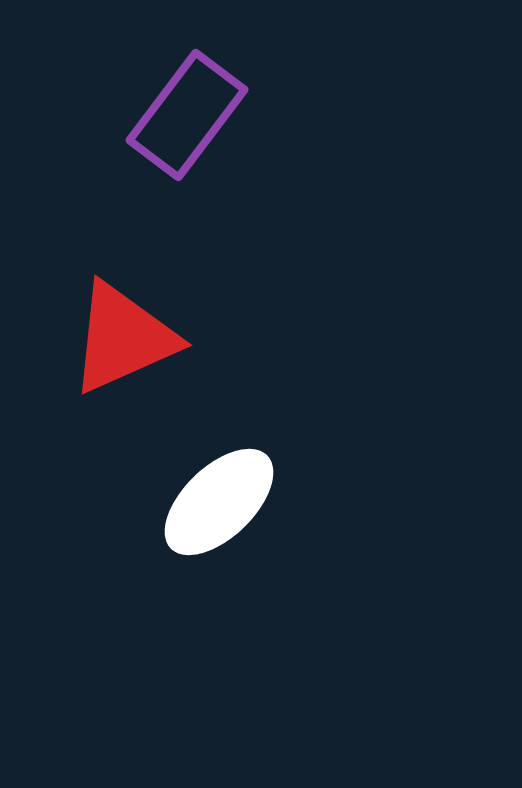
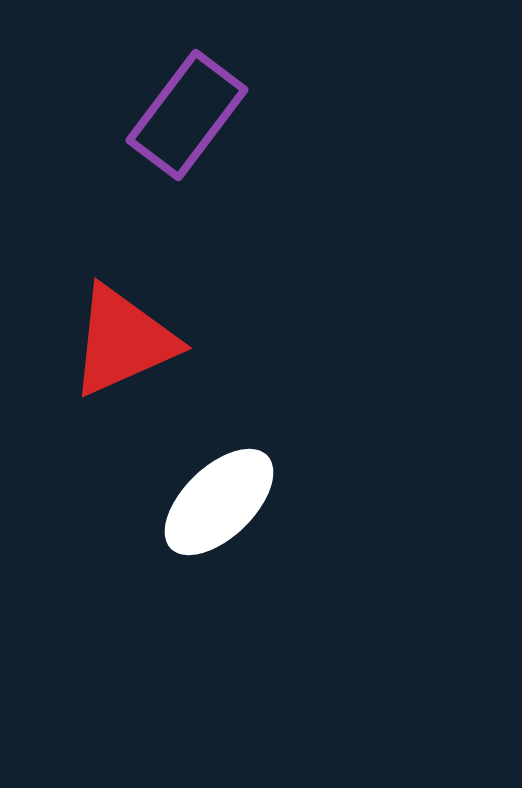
red triangle: moved 3 px down
